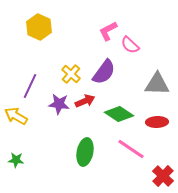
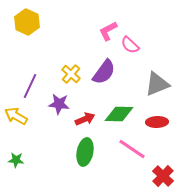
yellow hexagon: moved 12 px left, 5 px up
gray triangle: rotated 24 degrees counterclockwise
red arrow: moved 18 px down
green diamond: rotated 32 degrees counterclockwise
pink line: moved 1 px right
